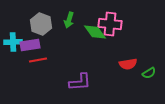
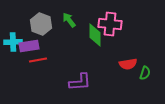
green arrow: rotated 126 degrees clockwise
green diamond: moved 3 px down; rotated 35 degrees clockwise
purple rectangle: moved 1 px left, 1 px down
green semicircle: moved 4 px left; rotated 40 degrees counterclockwise
